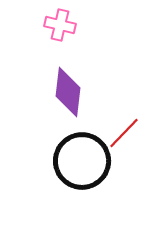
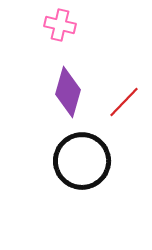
purple diamond: rotated 9 degrees clockwise
red line: moved 31 px up
